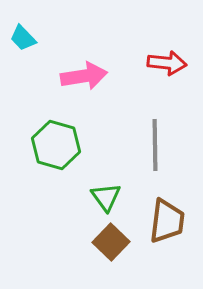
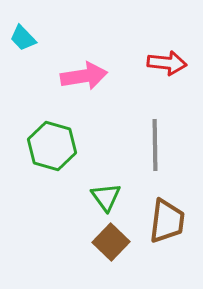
green hexagon: moved 4 px left, 1 px down
